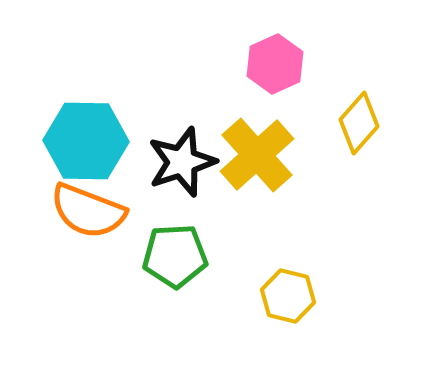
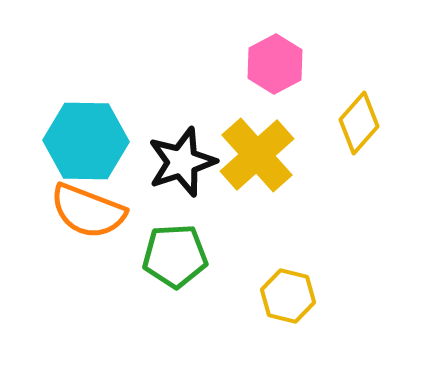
pink hexagon: rotated 4 degrees counterclockwise
